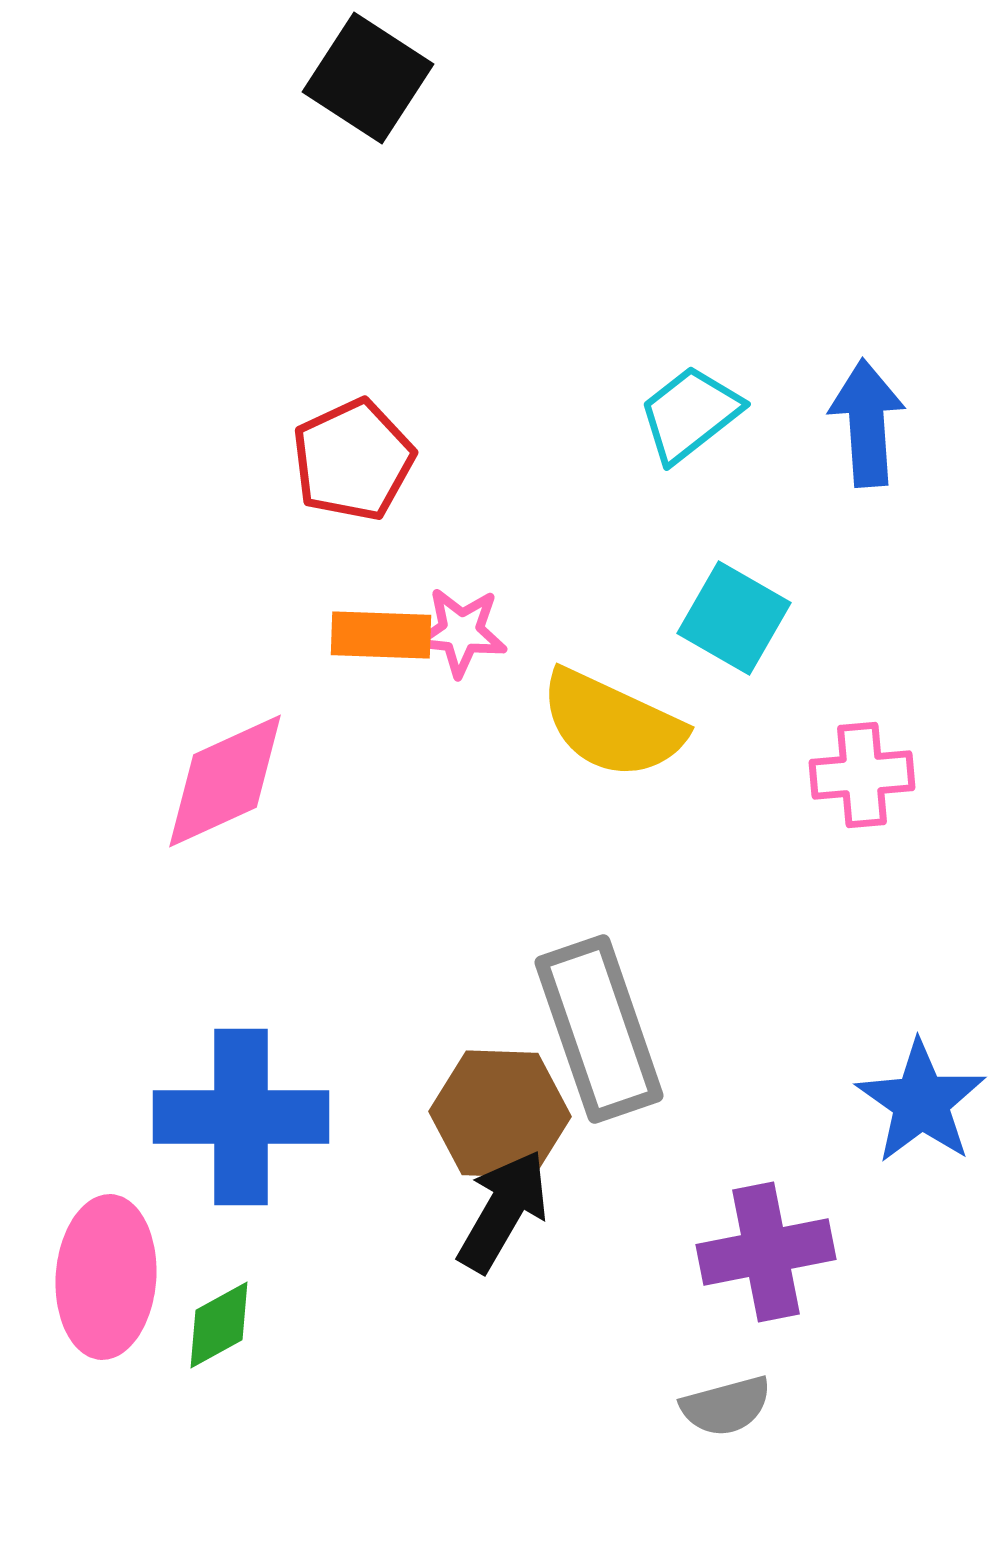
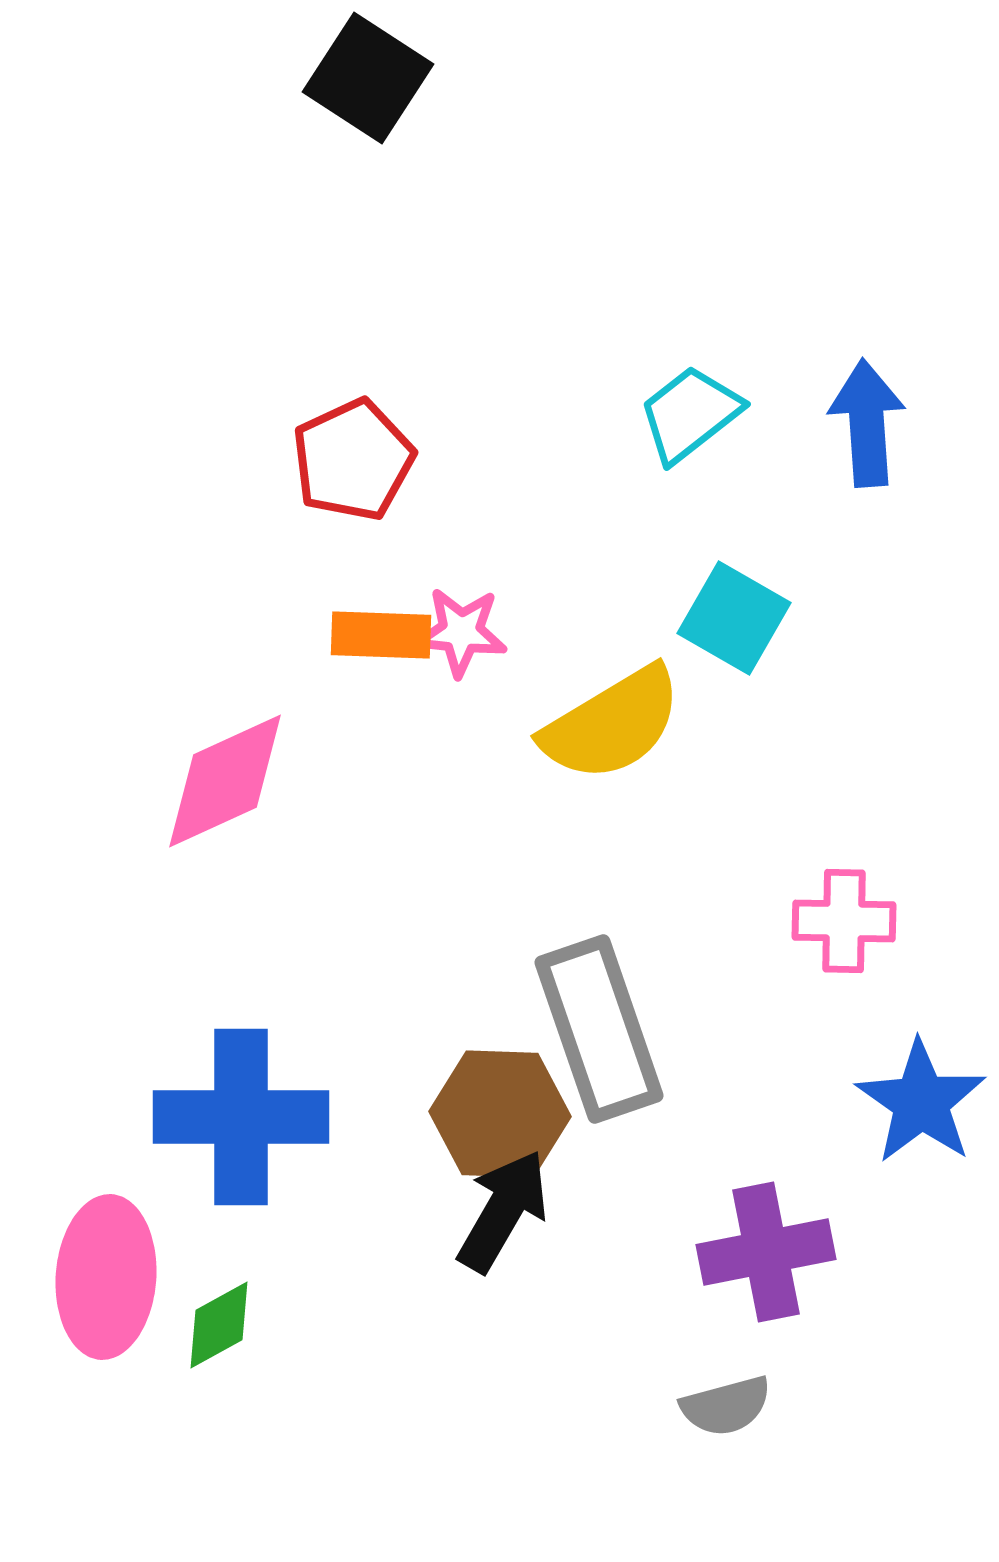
yellow semicircle: rotated 56 degrees counterclockwise
pink cross: moved 18 px left, 146 px down; rotated 6 degrees clockwise
